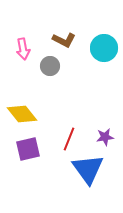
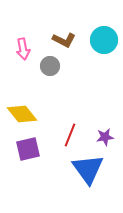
cyan circle: moved 8 px up
red line: moved 1 px right, 4 px up
